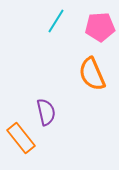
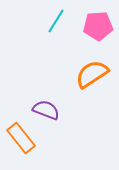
pink pentagon: moved 2 px left, 1 px up
orange semicircle: rotated 80 degrees clockwise
purple semicircle: moved 2 px up; rotated 56 degrees counterclockwise
